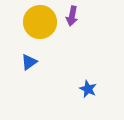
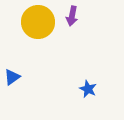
yellow circle: moved 2 px left
blue triangle: moved 17 px left, 15 px down
